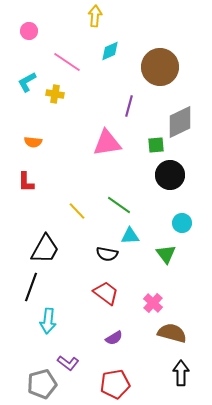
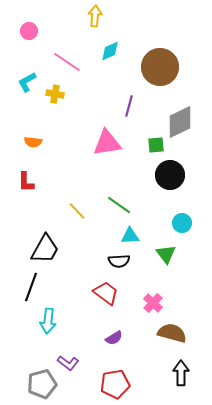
black semicircle: moved 12 px right, 7 px down; rotated 15 degrees counterclockwise
